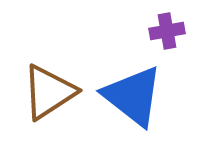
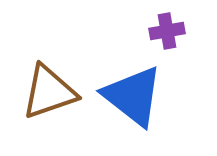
brown triangle: rotated 14 degrees clockwise
